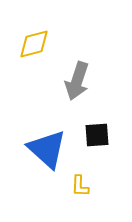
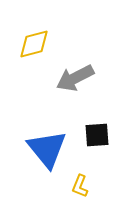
gray arrow: moved 2 px left, 3 px up; rotated 45 degrees clockwise
blue triangle: rotated 9 degrees clockwise
yellow L-shape: rotated 20 degrees clockwise
